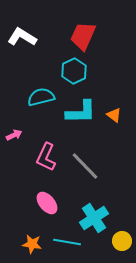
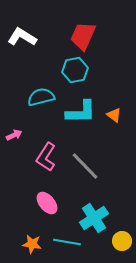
cyan hexagon: moved 1 px right, 1 px up; rotated 15 degrees clockwise
pink L-shape: rotated 8 degrees clockwise
